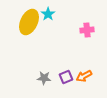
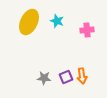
cyan star: moved 9 px right, 7 px down; rotated 16 degrees counterclockwise
orange arrow: moved 2 px left; rotated 70 degrees counterclockwise
